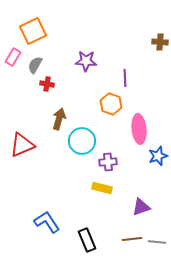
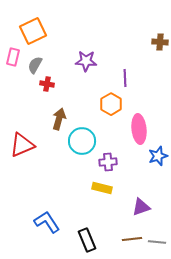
pink rectangle: rotated 18 degrees counterclockwise
orange hexagon: rotated 10 degrees clockwise
